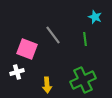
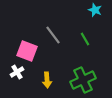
cyan star: moved 7 px up
green line: rotated 24 degrees counterclockwise
pink square: moved 2 px down
white cross: rotated 16 degrees counterclockwise
yellow arrow: moved 5 px up
